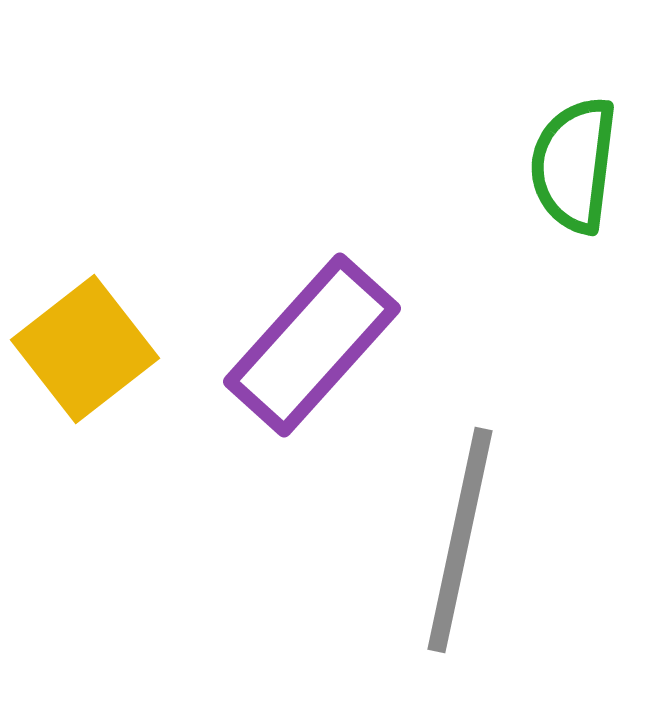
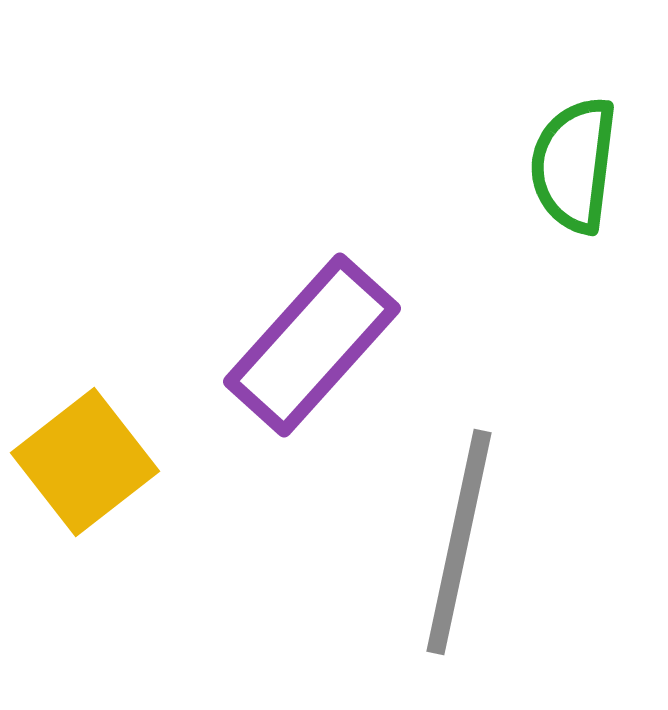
yellow square: moved 113 px down
gray line: moved 1 px left, 2 px down
